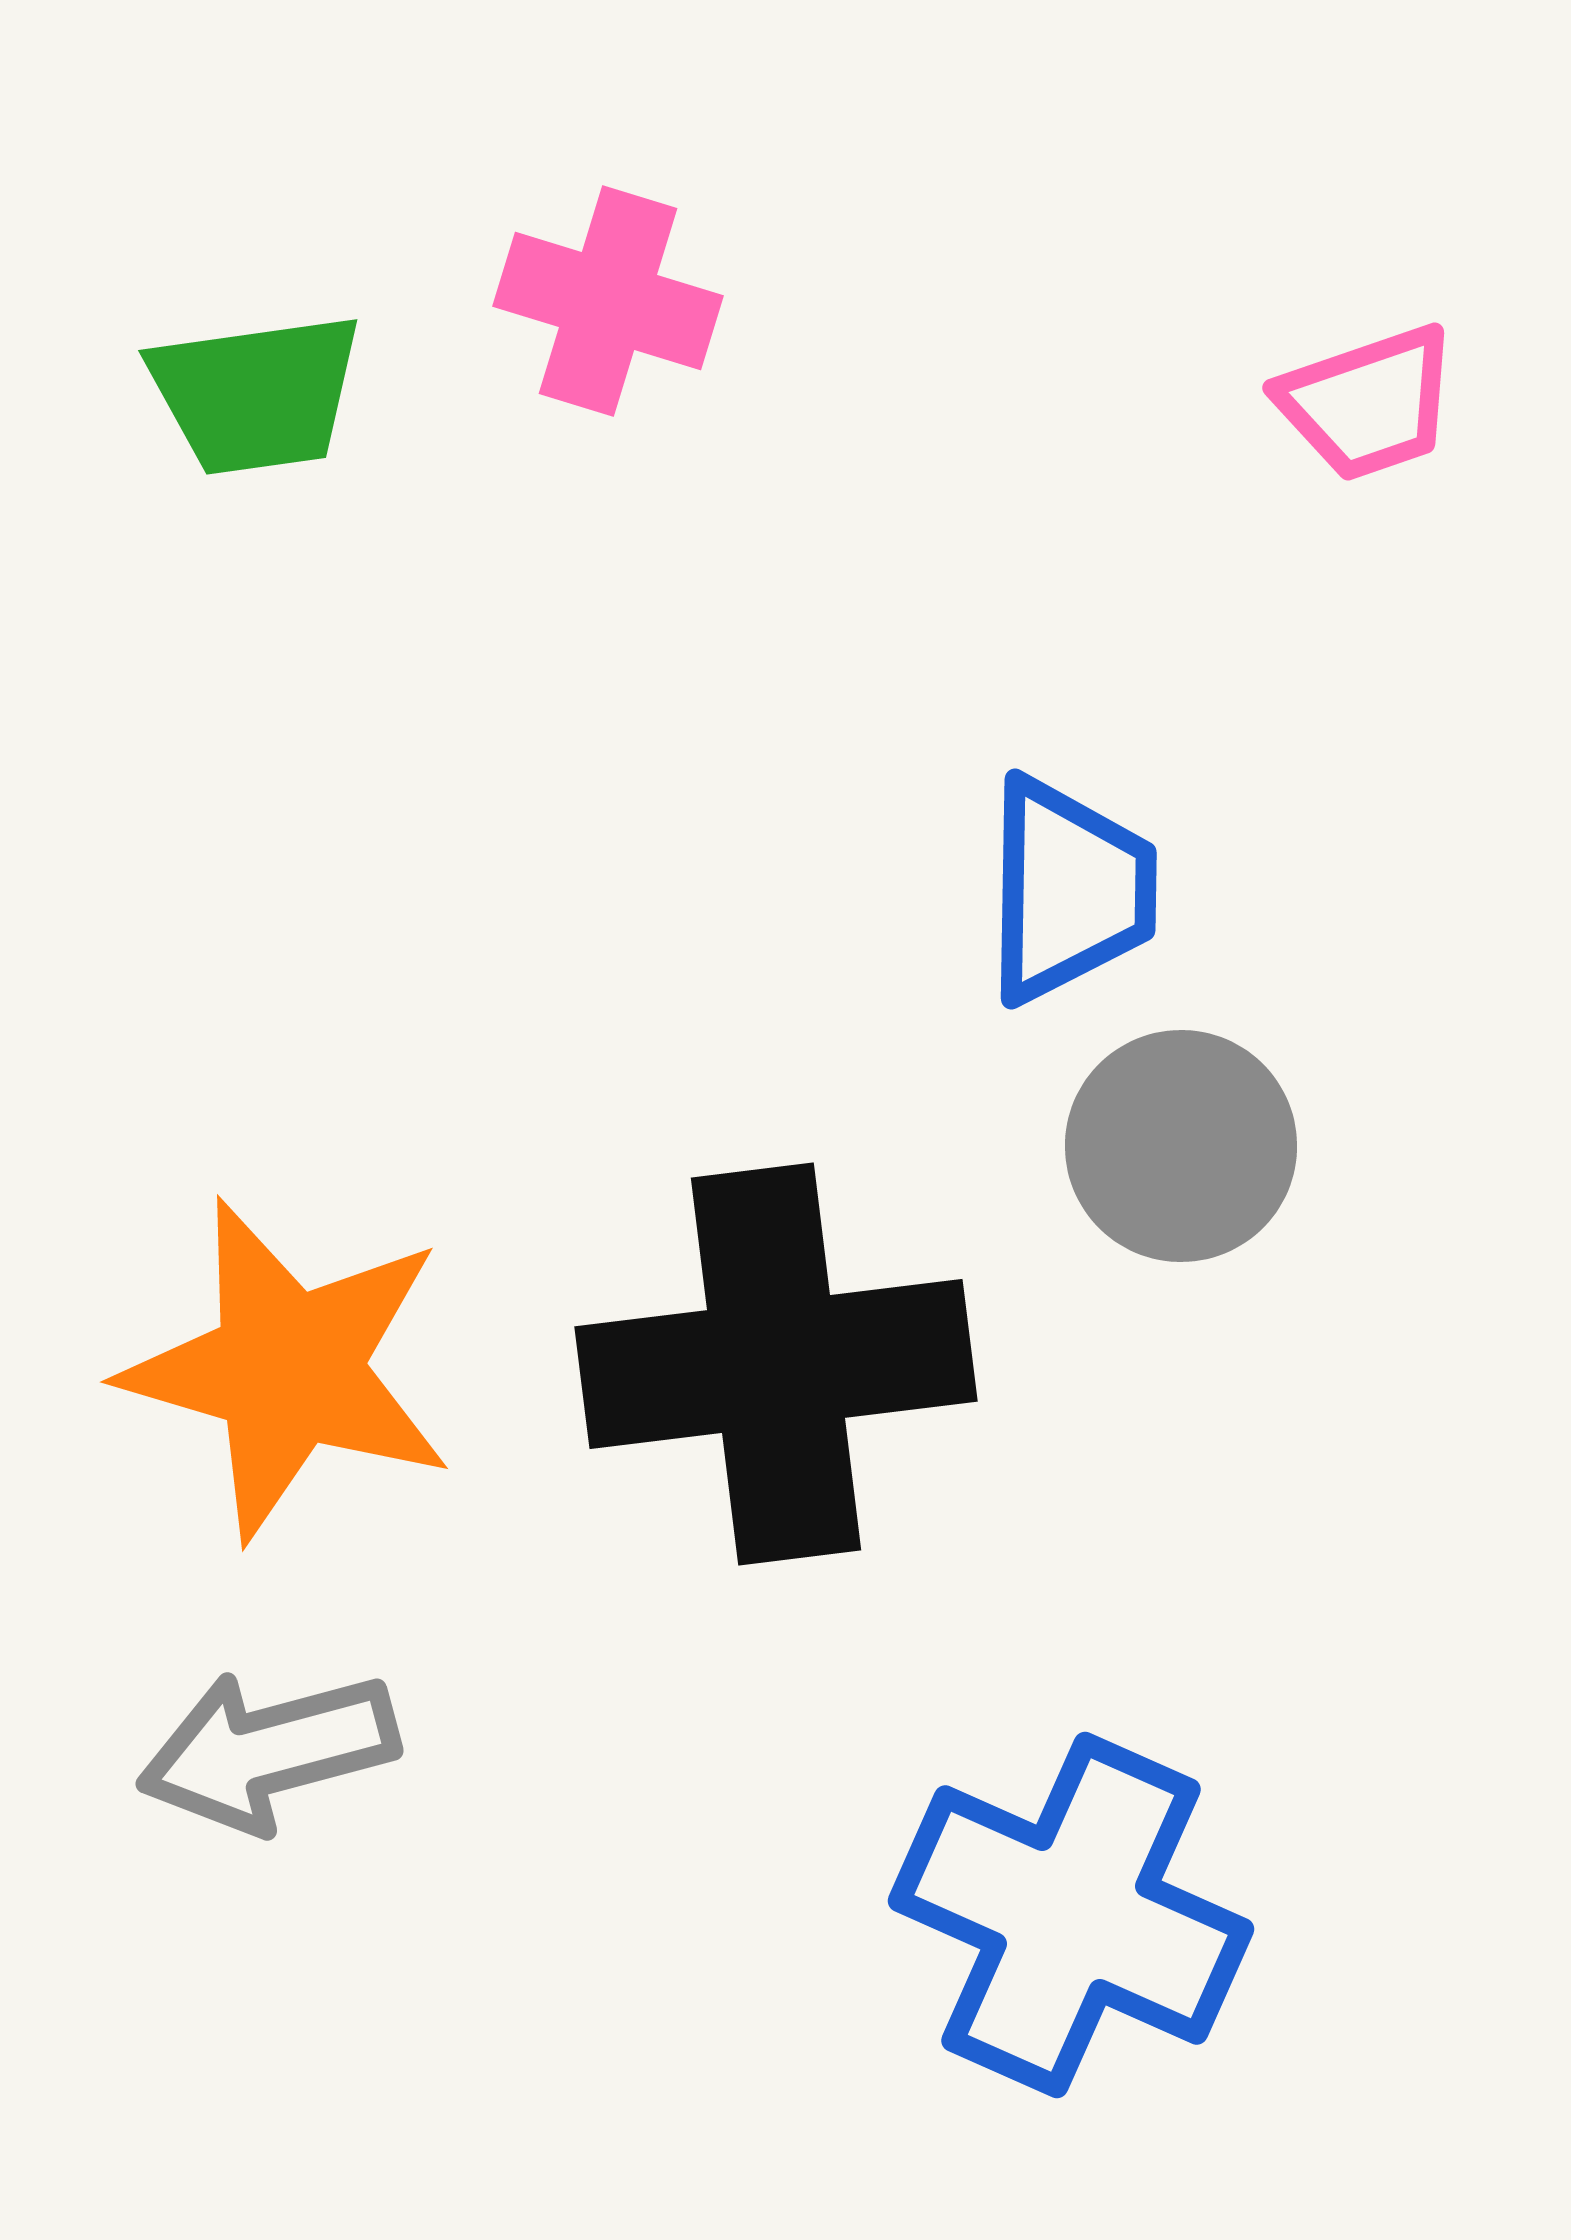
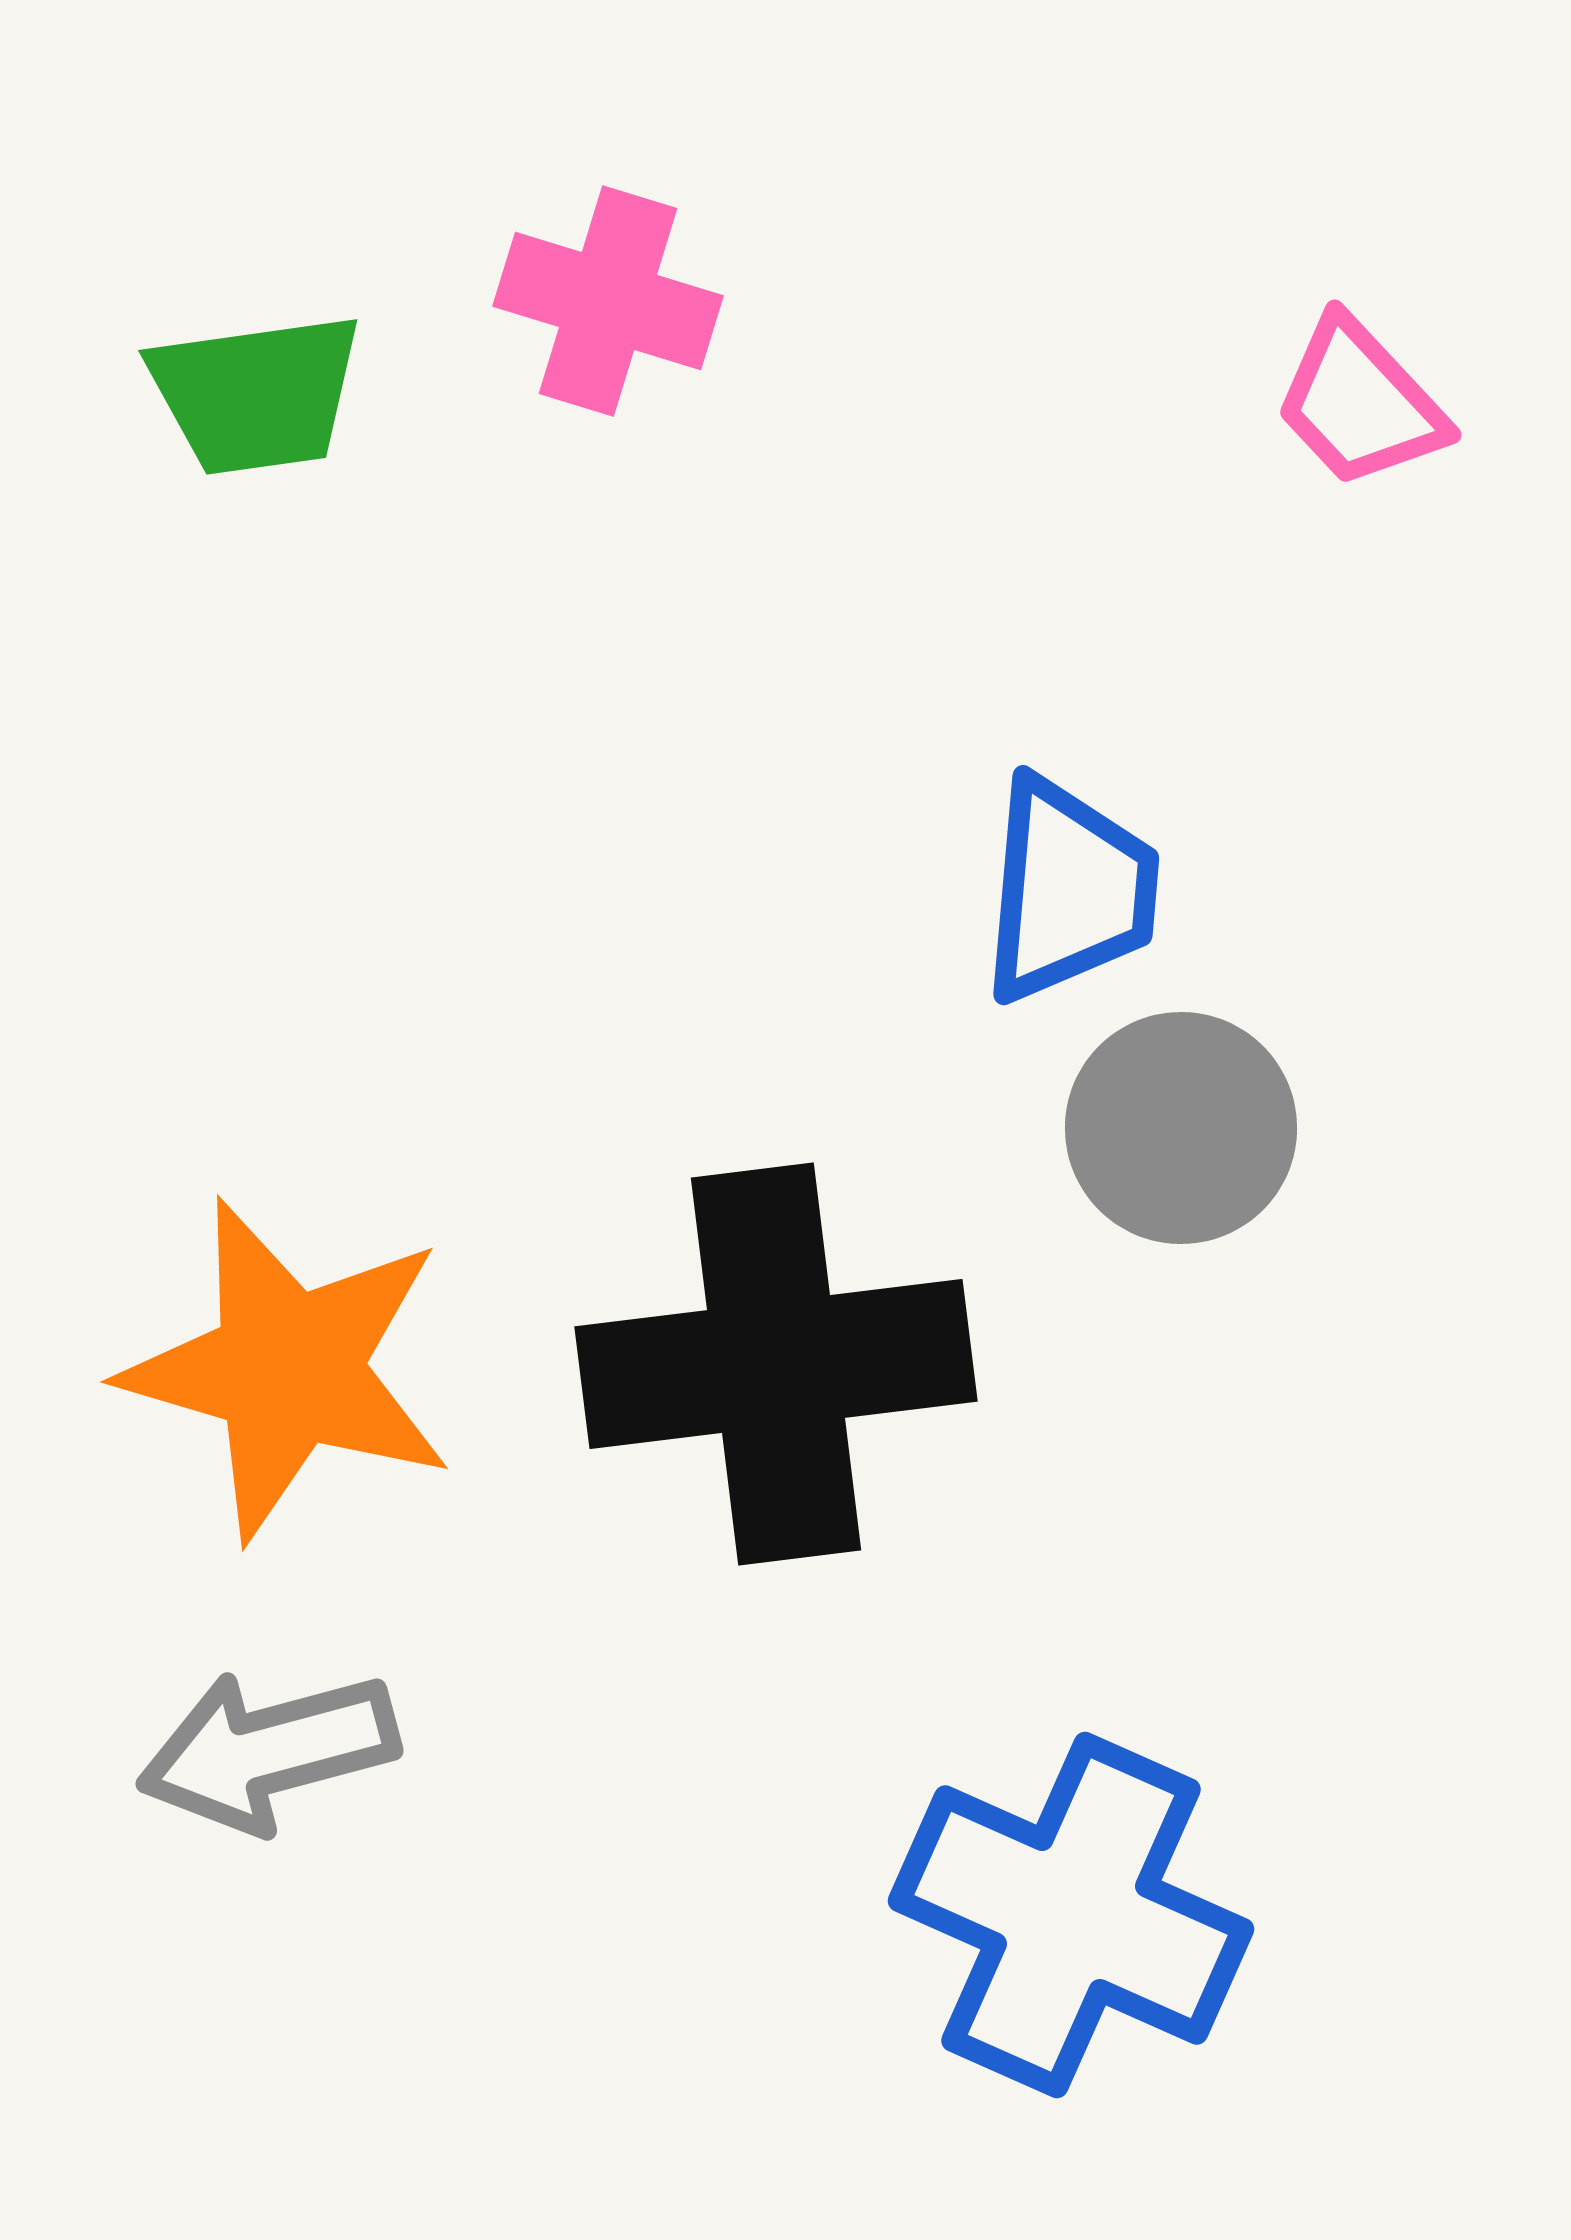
pink trapezoid: moved 8 px left; rotated 66 degrees clockwise
blue trapezoid: rotated 4 degrees clockwise
gray circle: moved 18 px up
